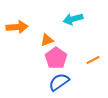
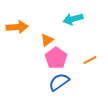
orange triangle: rotated 16 degrees counterclockwise
orange line: moved 3 px left
